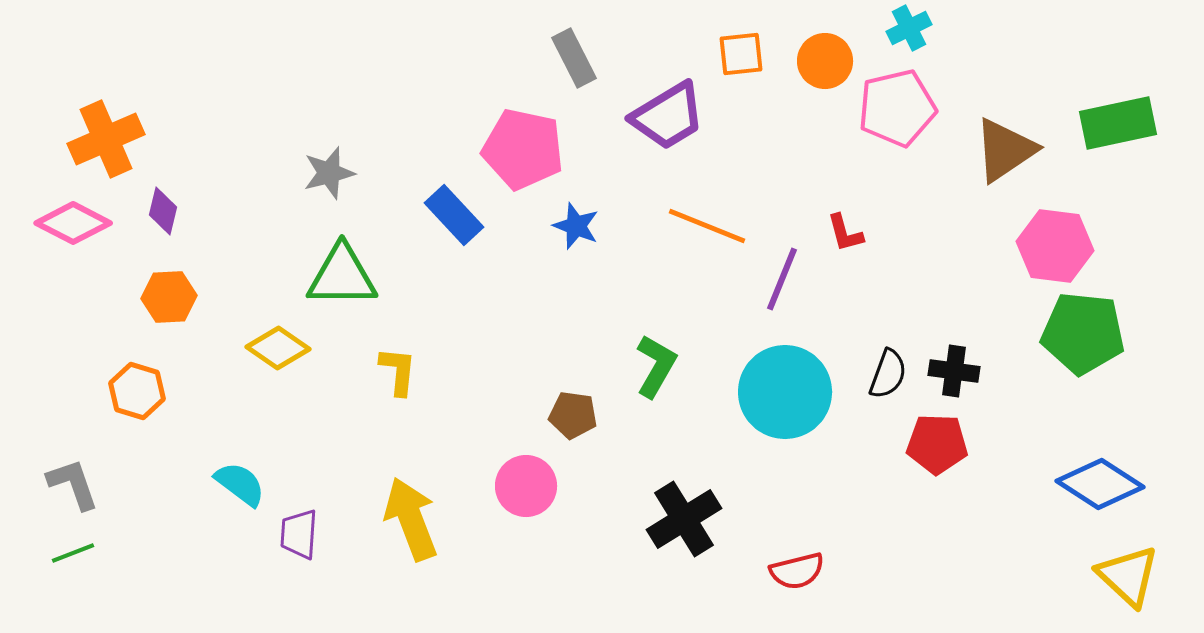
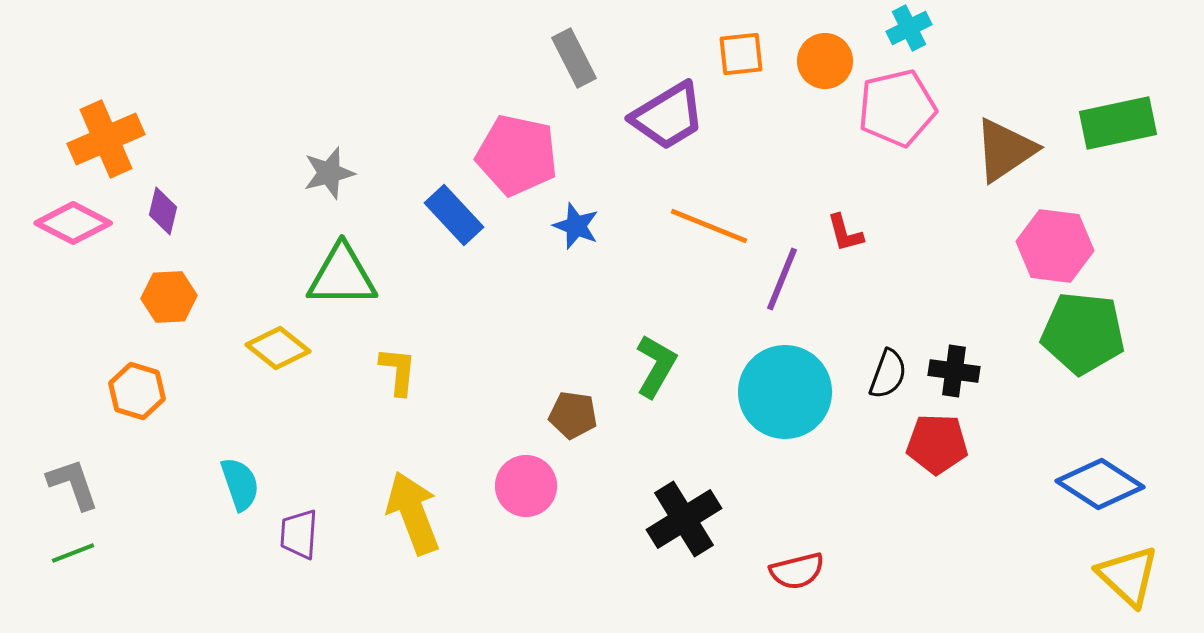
pink pentagon at (523, 149): moved 6 px left, 6 px down
orange line at (707, 226): moved 2 px right
yellow diamond at (278, 348): rotated 4 degrees clockwise
cyan semicircle at (240, 484): rotated 34 degrees clockwise
yellow arrow at (411, 519): moved 2 px right, 6 px up
